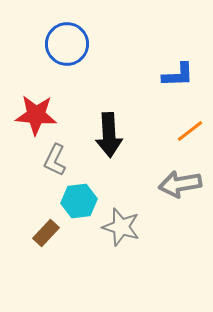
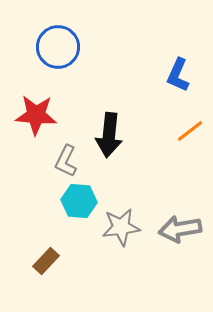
blue circle: moved 9 px left, 3 px down
blue L-shape: rotated 116 degrees clockwise
black arrow: rotated 9 degrees clockwise
gray L-shape: moved 11 px right, 1 px down
gray arrow: moved 45 px down
cyan hexagon: rotated 12 degrees clockwise
gray star: rotated 24 degrees counterclockwise
brown rectangle: moved 28 px down
